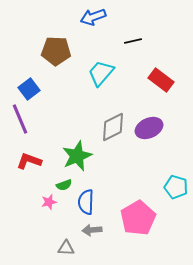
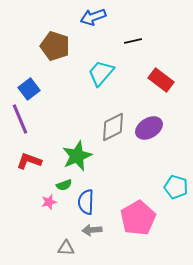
brown pentagon: moved 1 px left, 5 px up; rotated 16 degrees clockwise
purple ellipse: rotated 8 degrees counterclockwise
